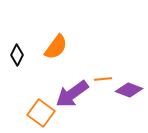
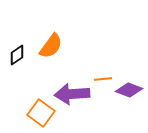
orange semicircle: moved 5 px left, 1 px up
black diamond: rotated 30 degrees clockwise
purple arrow: rotated 32 degrees clockwise
